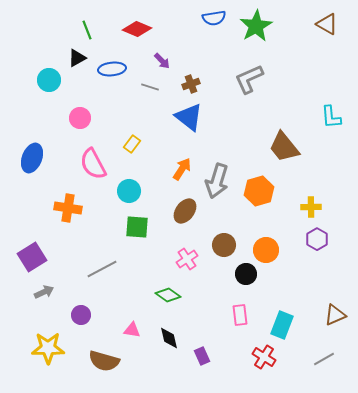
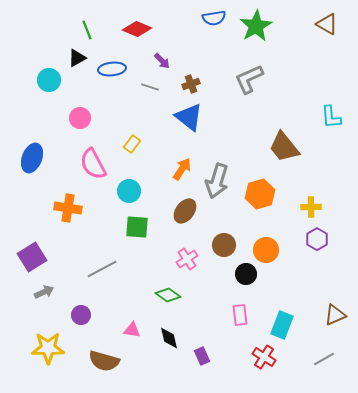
orange hexagon at (259, 191): moved 1 px right, 3 px down
